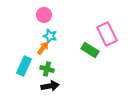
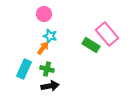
pink circle: moved 1 px up
pink rectangle: rotated 15 degrees counterclockwise
green rectangle: moved 1 px right, 5 px up
cyan rectangle: moved 3 px down
